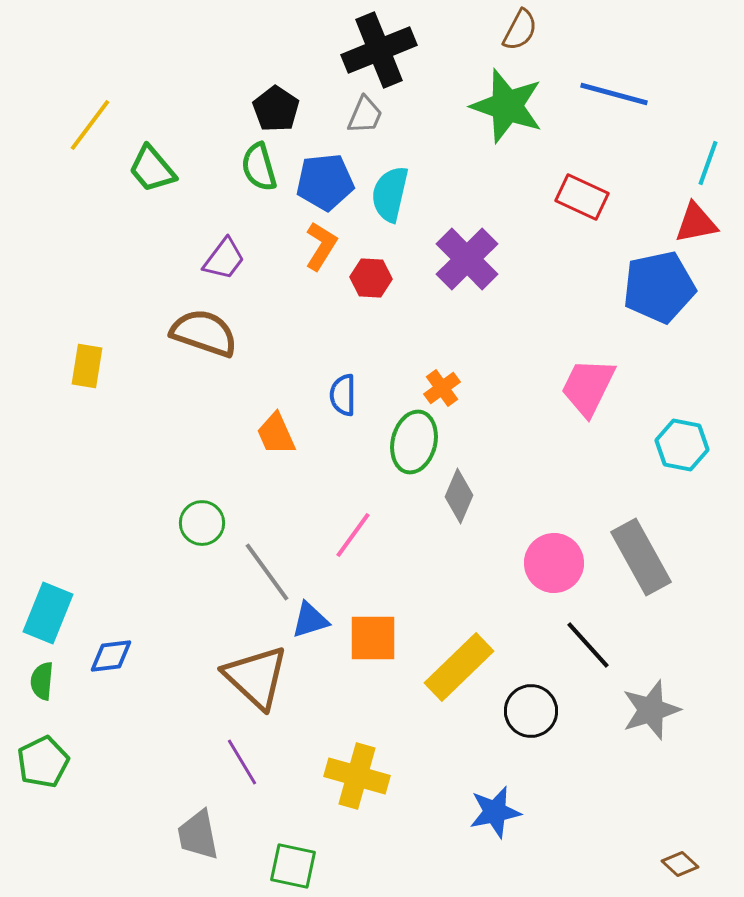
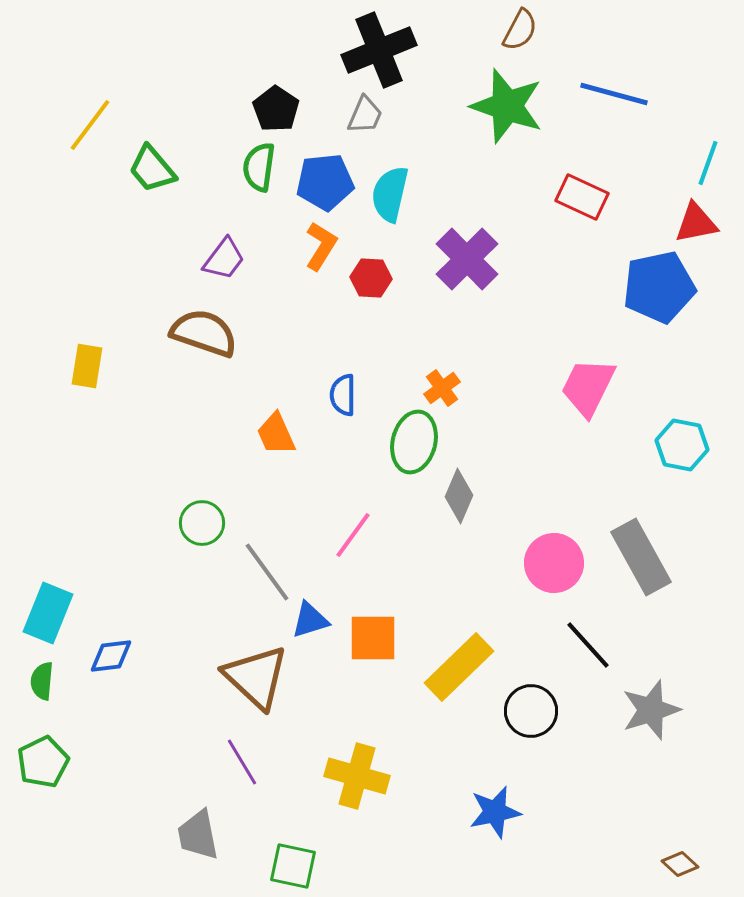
green semicircle at (259, 167): rotated 24 degrees clockwise
